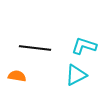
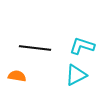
cyan L-shape: moved 2 px left
